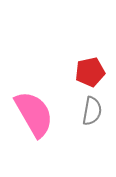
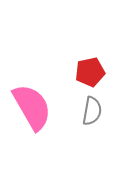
pink semicircle: moved 2 px left, 7 px up
